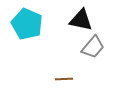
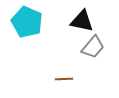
black triangle: moved 1 px right, 1 px down
cyan pentagon: moved 2 px up
